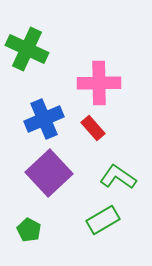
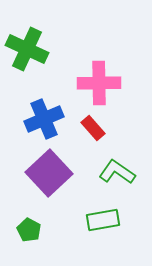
green L-shape: moved 1 px left, 5 px up
green rectangle: rotated 20 degrees clockwise
